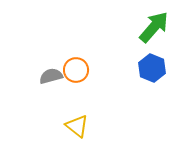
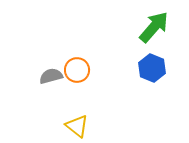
orange circle: moved 1 px right
